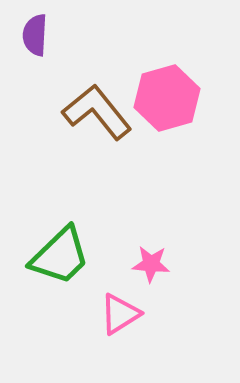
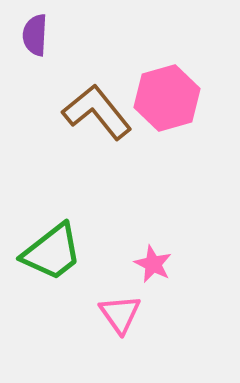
green trapezoid: moved 8 px left, 4 px up; rotated 6 degrees clockwise
pink star: moved 2 px right; rotated 21 degrees clockwise
pink triangle: rotated 33 degrees counterclockwise
